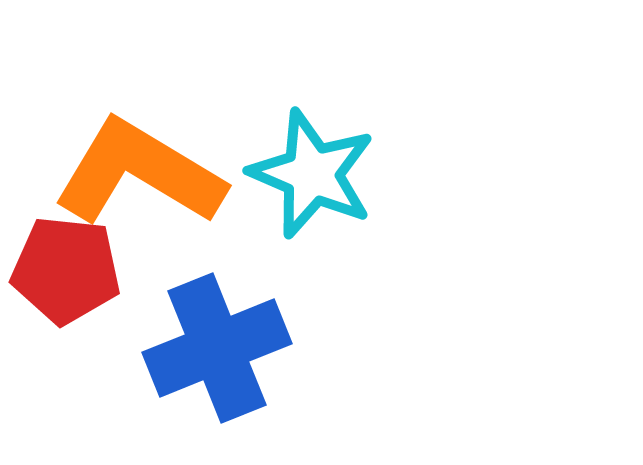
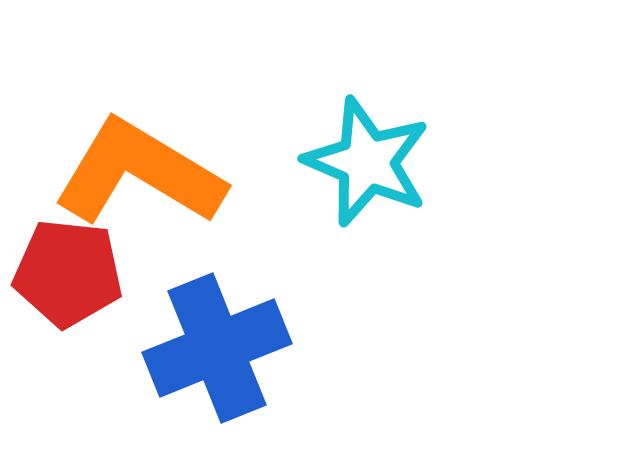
cyan star: moved 55 px right, 12 px up
red pentagon: moved 2 px right, 3 px down
